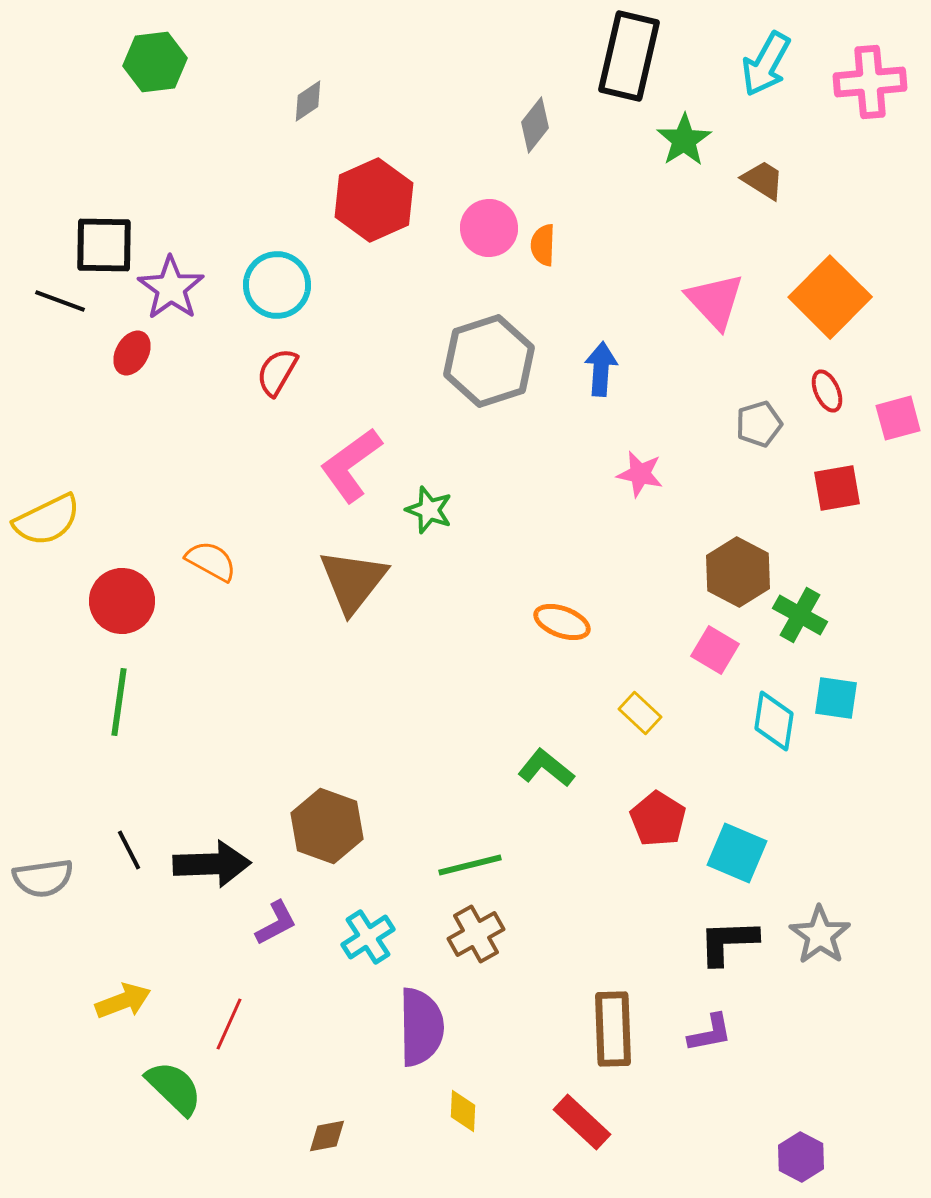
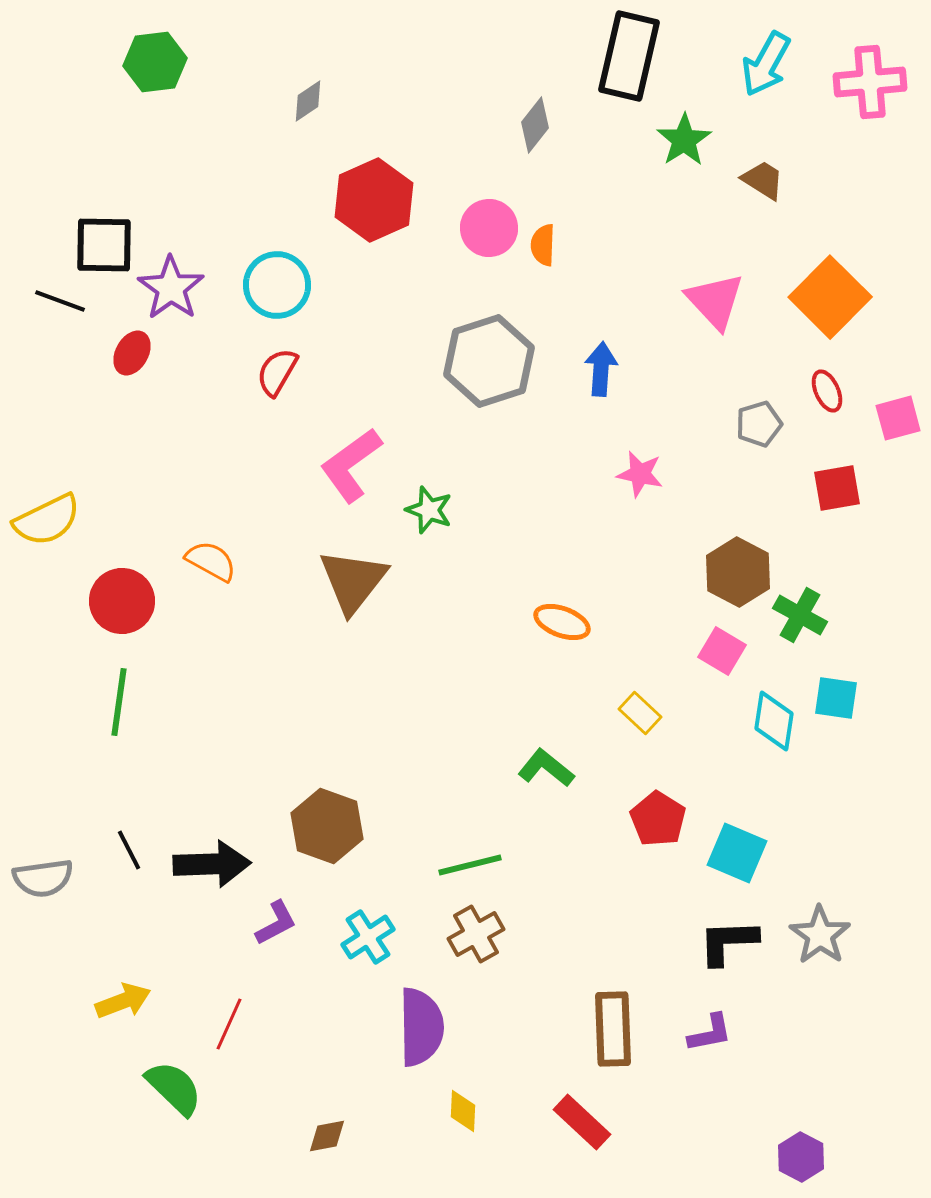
pink square at (715, 650): moved 7 px right, 1 px down
